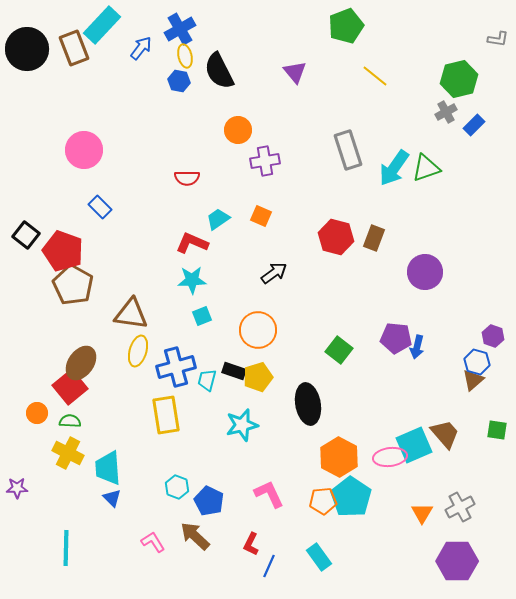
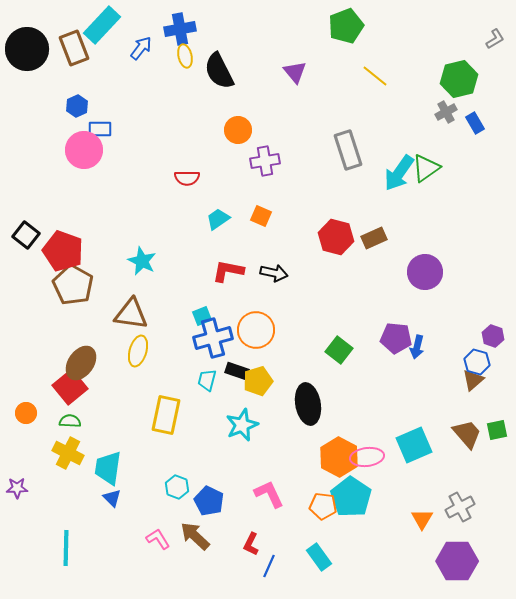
blue cross at (180, 29): rotated 20 degrees clockwise
gray L-shape at (498, 39): moved 3 px left; rotated 40 degrees counterclockwise
blue hexagon at (179, 81): moved 102 px left, 25 px down; rotated 25 degrees clockwise
blue rectangle at (474, 125): moved 1 px right, 2 px up; rotated 75 degrees counterclockwise
cyan arrow at (394, 168): moved 5 px right, 5 px down
green triangle at (426, 168): rotated 16 degrees counterclockwise
blue rectangle at (100, 207): moved 78 px up; rotated 45 degrees counterclockwise
brown rectangle at (374, 238): rotated 45 degrees clockwise
red L-shape at (192, 243): moved 36 px right, 28 px down; rotated 12 degrees counterclockwise
black arrow at (274, 273): rotated 48 degrees clockwise
cyan star at (192, 280): moved 50 px left, 19 px up; rotated 28 degrees clockwise
orange circle at (258, 330): moved 2 px left
blue cross at (176, 367): moved 37 px right, 29 px up
black rectangle at (234, 371): moved 3 px right
yellow pentagon at (258, 377): moved 4 px down
orange circle at (37, 413): moved 11 px left
yellow rectangle at (166, 415): rotated 21 degrees clockwise
cyan star at (242, 425): rotated 8 degrees counterclockwise
green square at (497, 430): rotated 20 degrees counterclockwise
brown trapezoid at (445, 434): moved 22 px right
pink ellipse at (390, 457): moved 23 px left
cyan trapezoid at (108, 468): rotated 12 degrees clockwise
orange pentagon at (323, 501): moved 5 px down; rotated 12 degrees clockwise
orange triangle at (422, 513): moved 6 px down
pink L-shape at (153, 542): moved 5 px right, 3 px up
